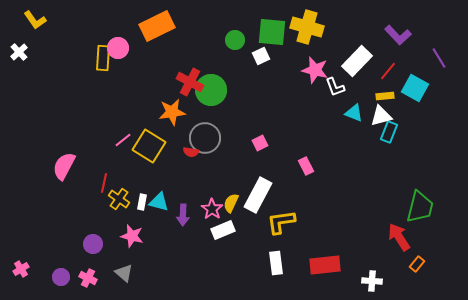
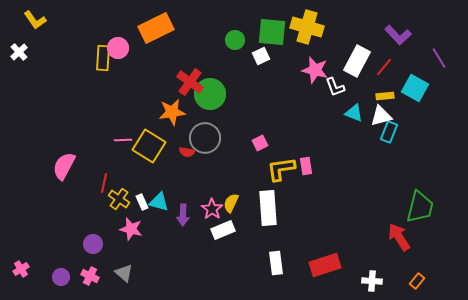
orange rectangle at (157, 26): moved 1 px left, 2 px down
white rectangle at (357, 61): rotated 16 degrees counterclockwise
red line at (388, 71): moved 4 px left, 4 px up
red cross at (190, 82): rotated 8 degrees clockwise
green circle at (211, 90): moved 1 px left, 4 px down
pink line at (123, 140): rotated 36 degrees clockwise
red semicircle at (191, 152): moved 4 px left
pink rectangle at (306, 166): rotated 18 degrees clockwise
white rectangle at (258, 195): moved 10 px right, 13 px down; rotated 32 degrees counterclockwise
white rectangle at (142, 202): rotated 35 degrees counterclockwise
yellow L-shape at (281, 222): moved 53 px up
pink star at (132, 236): moved 1 px left, 7 px up
orange rectangle at (417, 264): moved 17 px down
red rectangle at (325, 265): rotated 12 degrees counterclockwise
pink cross at (88, 278): moved 2 px right, 2 px up
